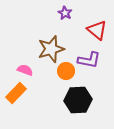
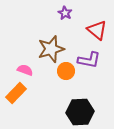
black hexagon: moved 2 px right, 12 px down
